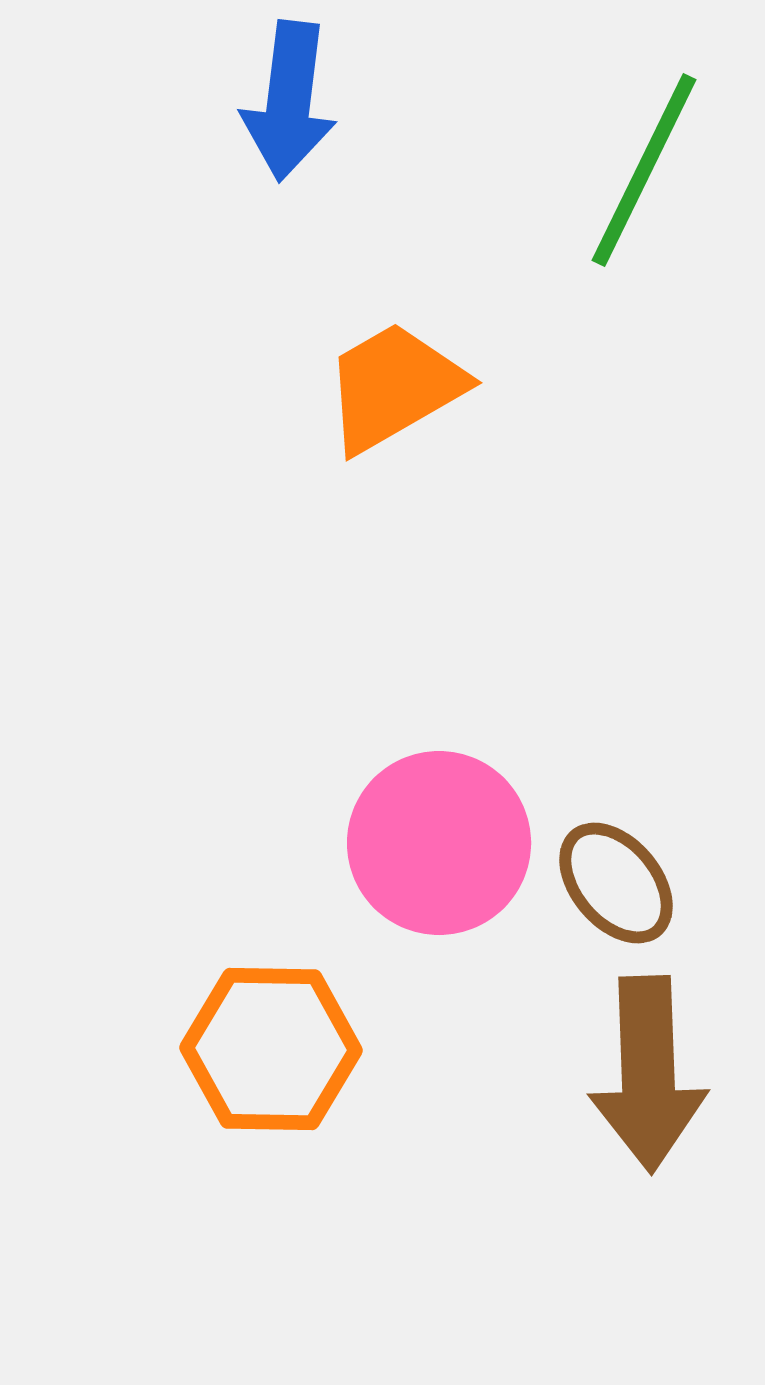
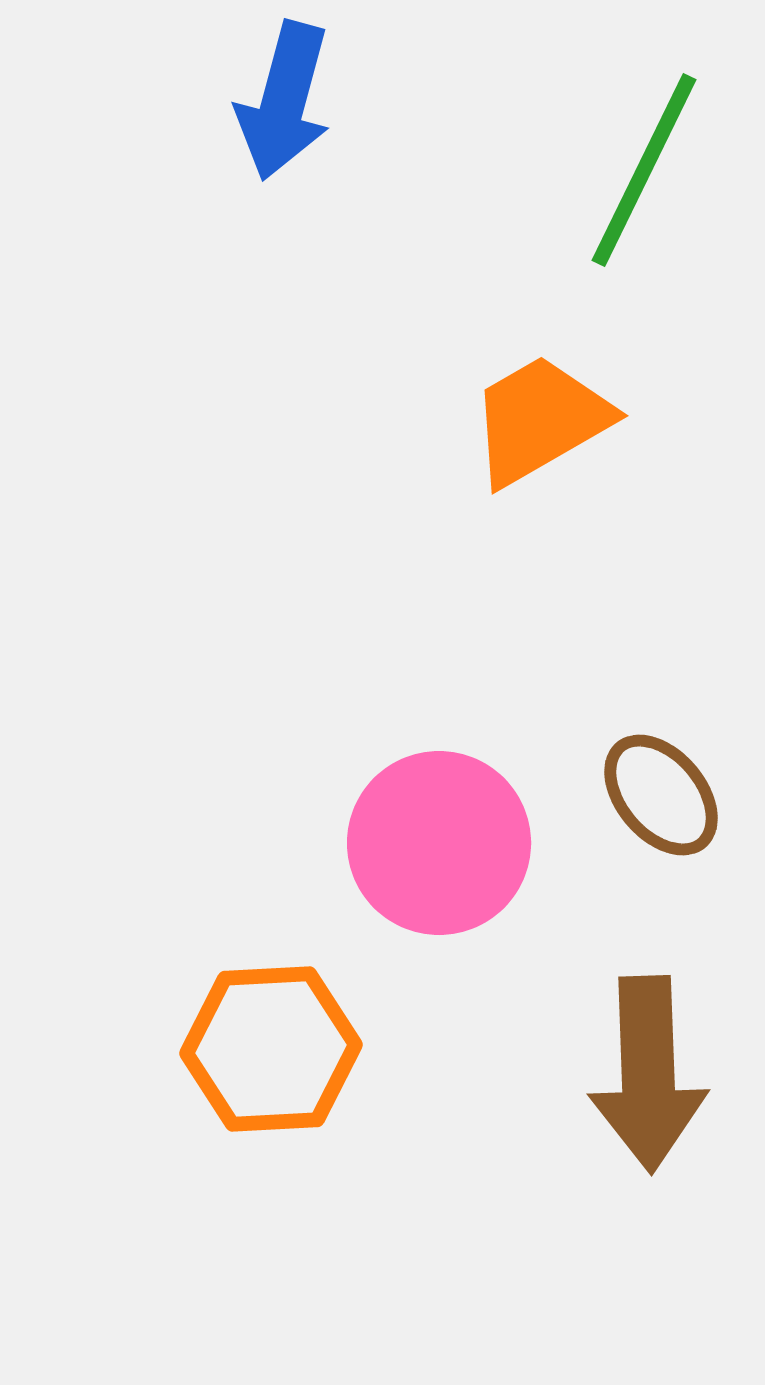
blue arrow: moved 5 px left; rotated 8 degrees clockwise
orange trapezoid: moved 146 px right, 33 px down
brown ellipse: moved 45 px right, 88 px up
orange hexagon: rotated 4 degrees counterclockwise
